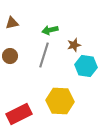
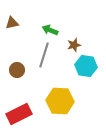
green arrow: rotated 35 degrees clockwise
brown circle: moved 7 px right, 14 px down
